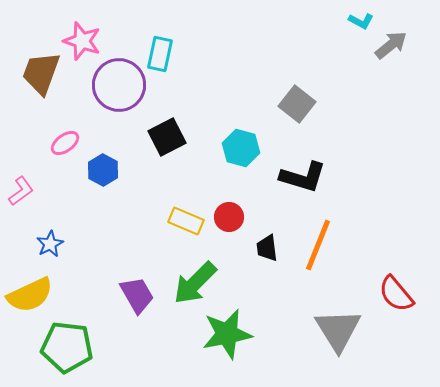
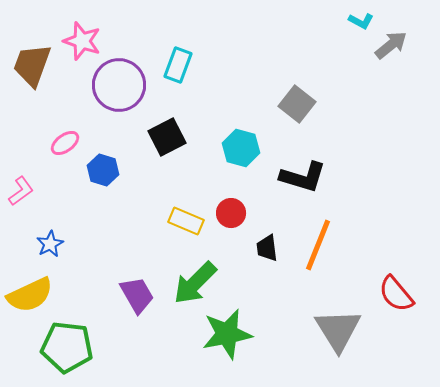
cyan rectangle: moved 18 px right, 11 px down; rotated 8 degrees clockwise
brown trapezoid: moved 9 px left, 8 px up
blue hexagon: rotated 12 degrees counterclockwise
red circle: moved 2 px right, 4 px up
